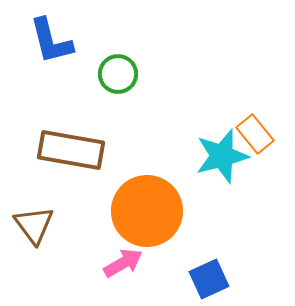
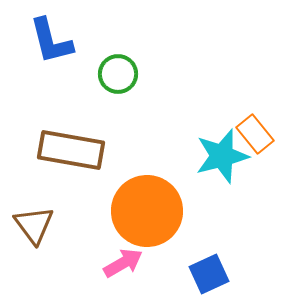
blue square: moved 5 px up
